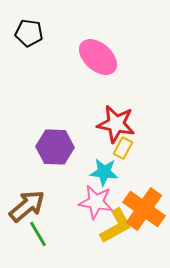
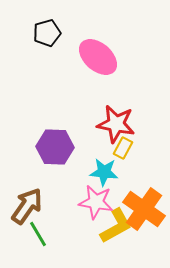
black pentagon: moved 18 px right; rotated 24 degrees counterclockwise
brown arrow: rotated 15 degrees counterclockwise
